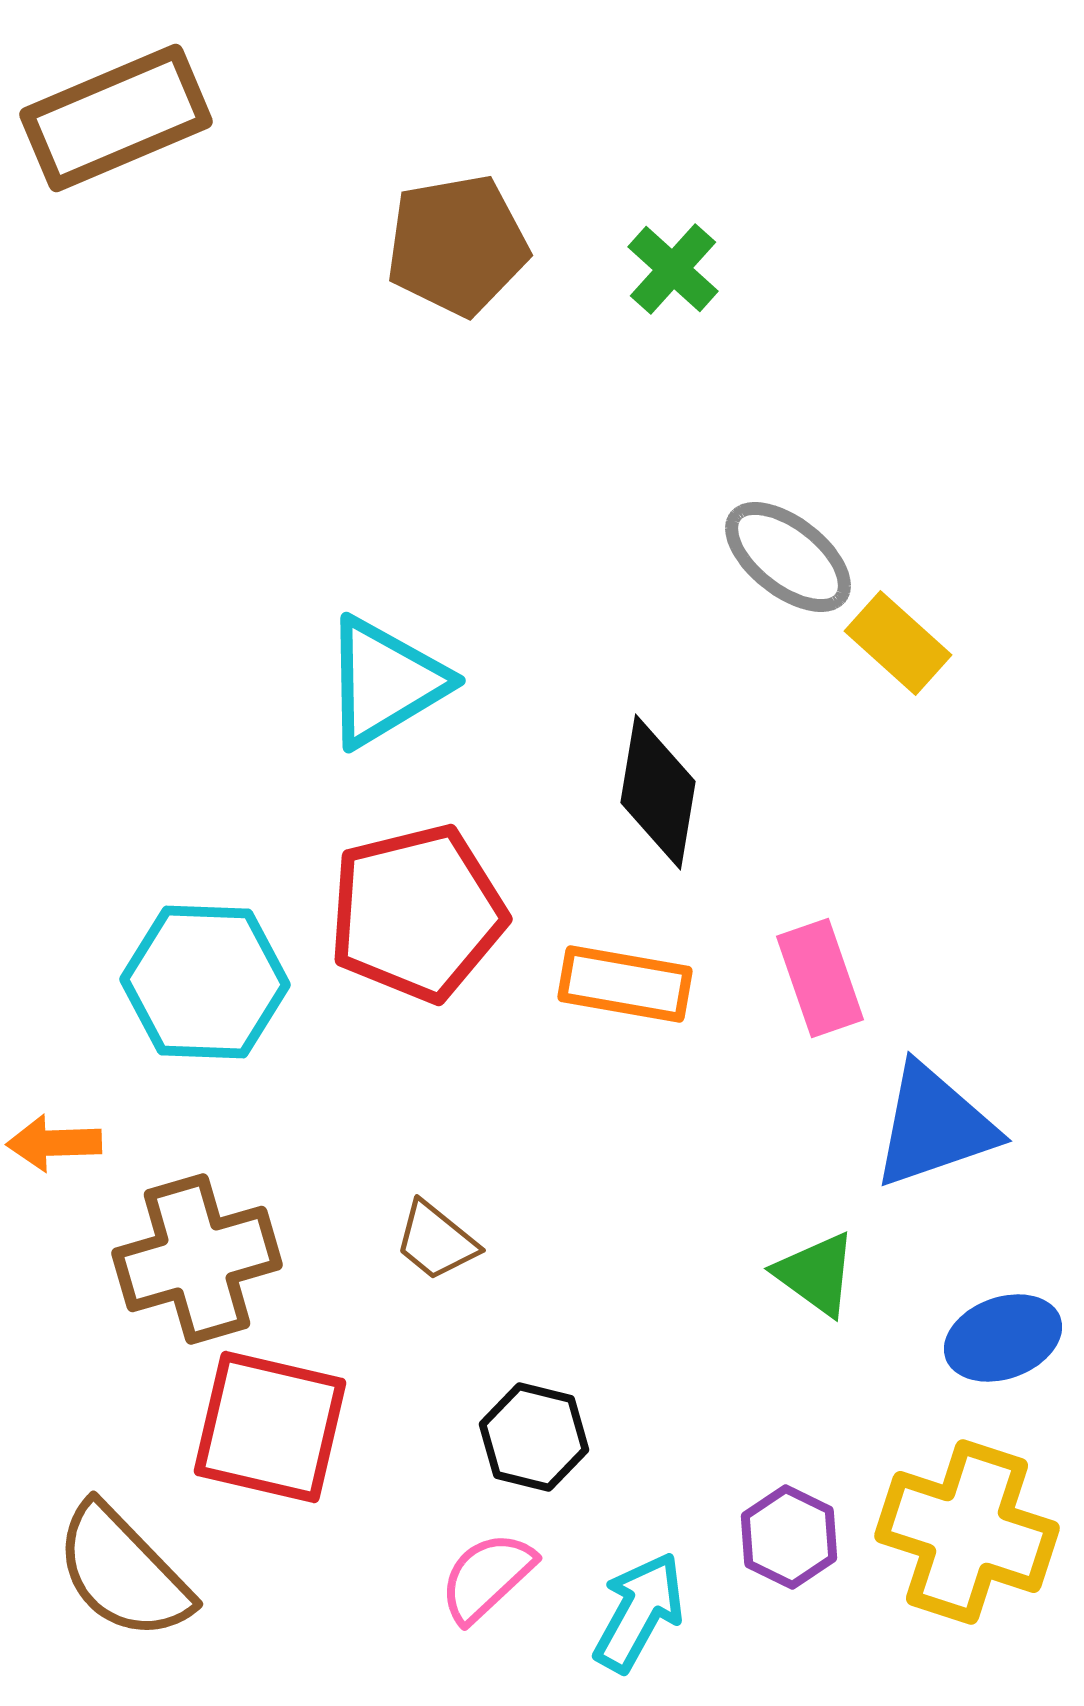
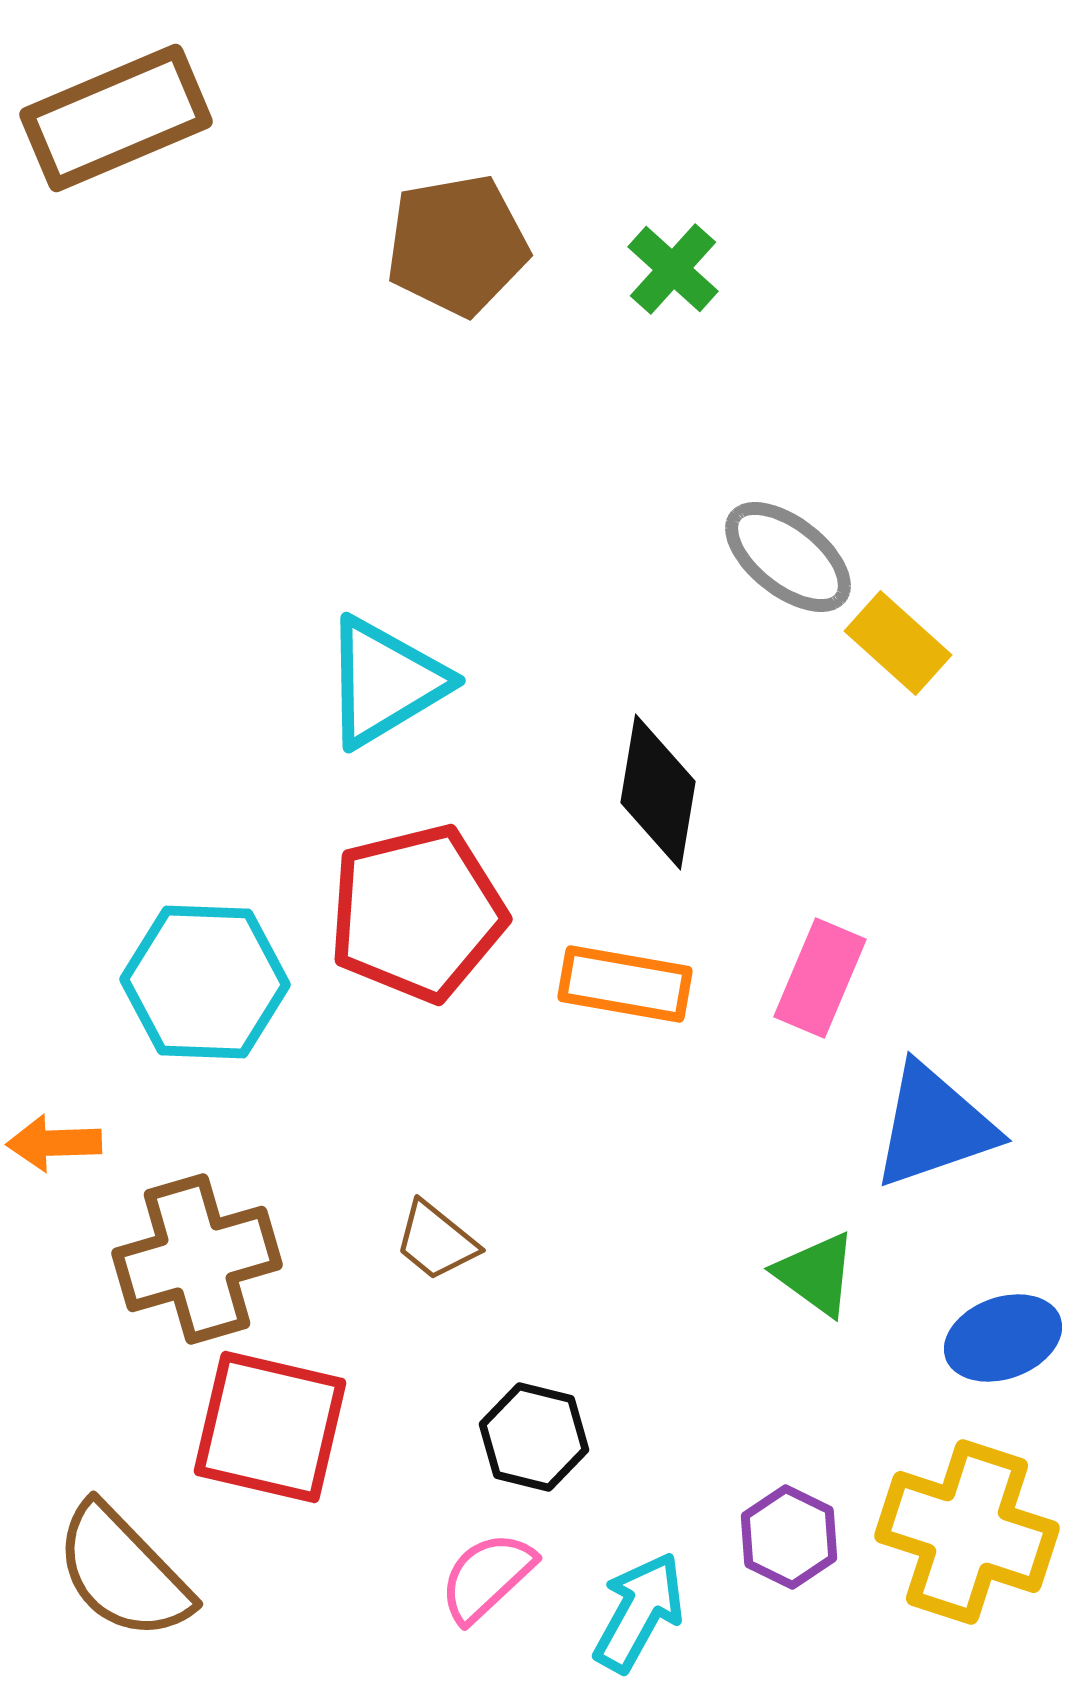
pink rectangle: rotated 42 degrees clockwise
